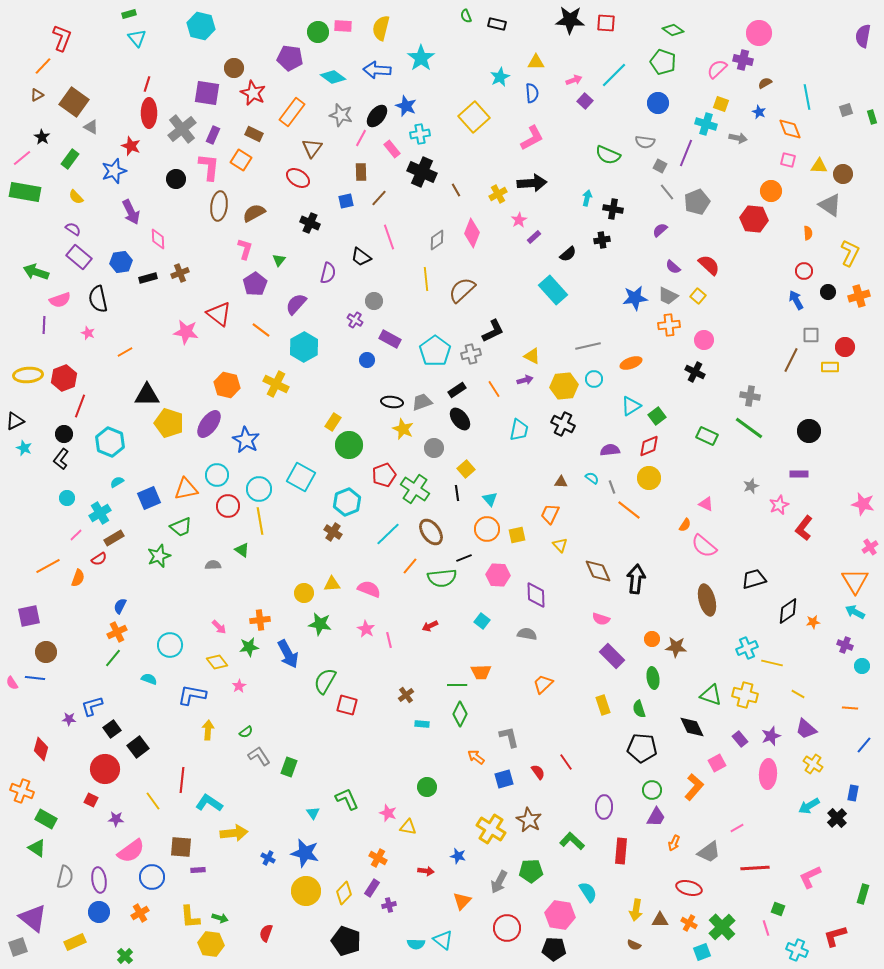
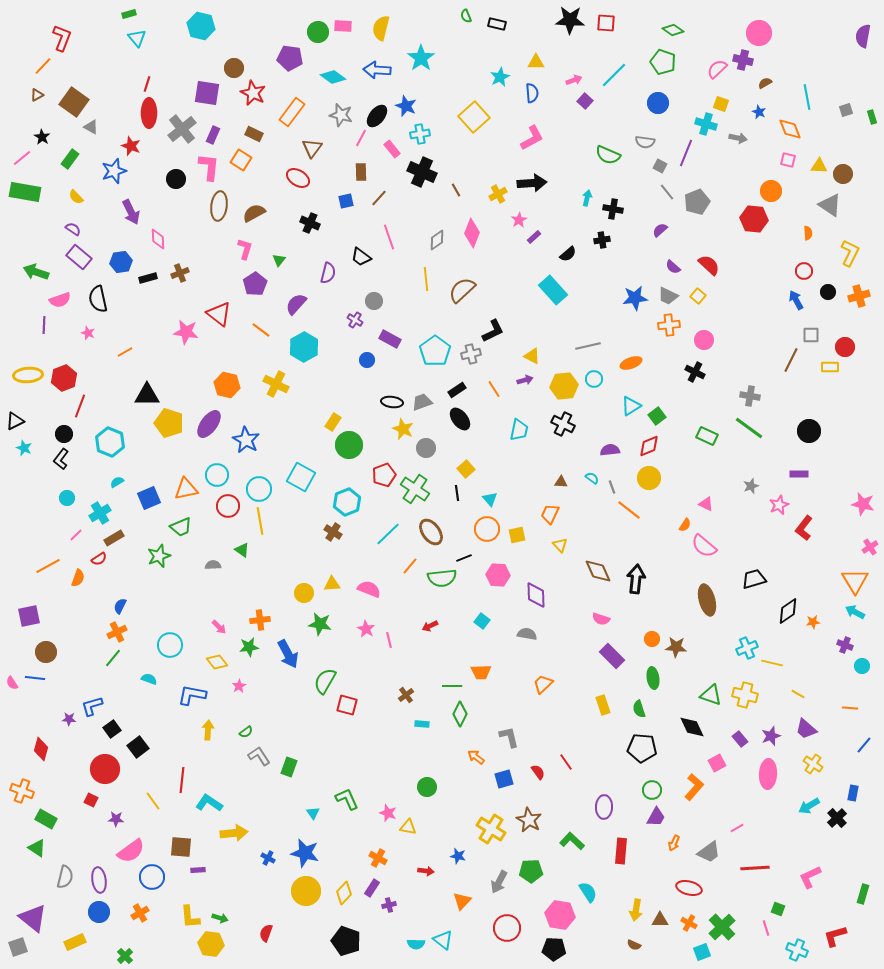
gray circle at (434, 448): moved 8 px left
green line at (457, 685): moved 5 px left, 1 px down
